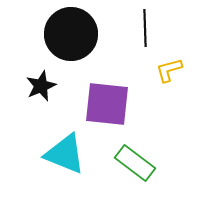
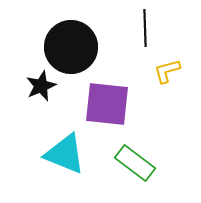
black circle: moved 13 px down
yellow L-shape: moved 2 px left, 1 px down
